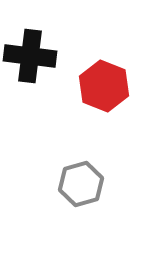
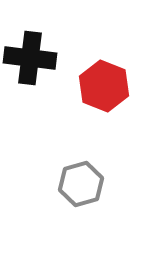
black cross: moved 2 px down
